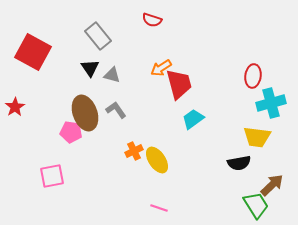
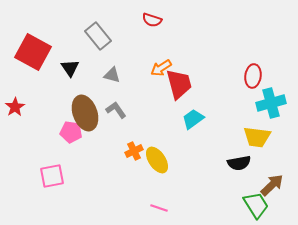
black triangle: moved 20 px left
